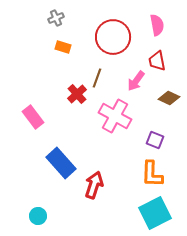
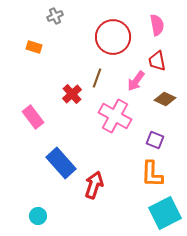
gray cross: moved 1 px left, 2 px up
orange rectangle: moved 29 px left
red cross: moved 5 px left
brown diamond: moved 4 px left, 1 px down
cyan square: moved 10 px right
